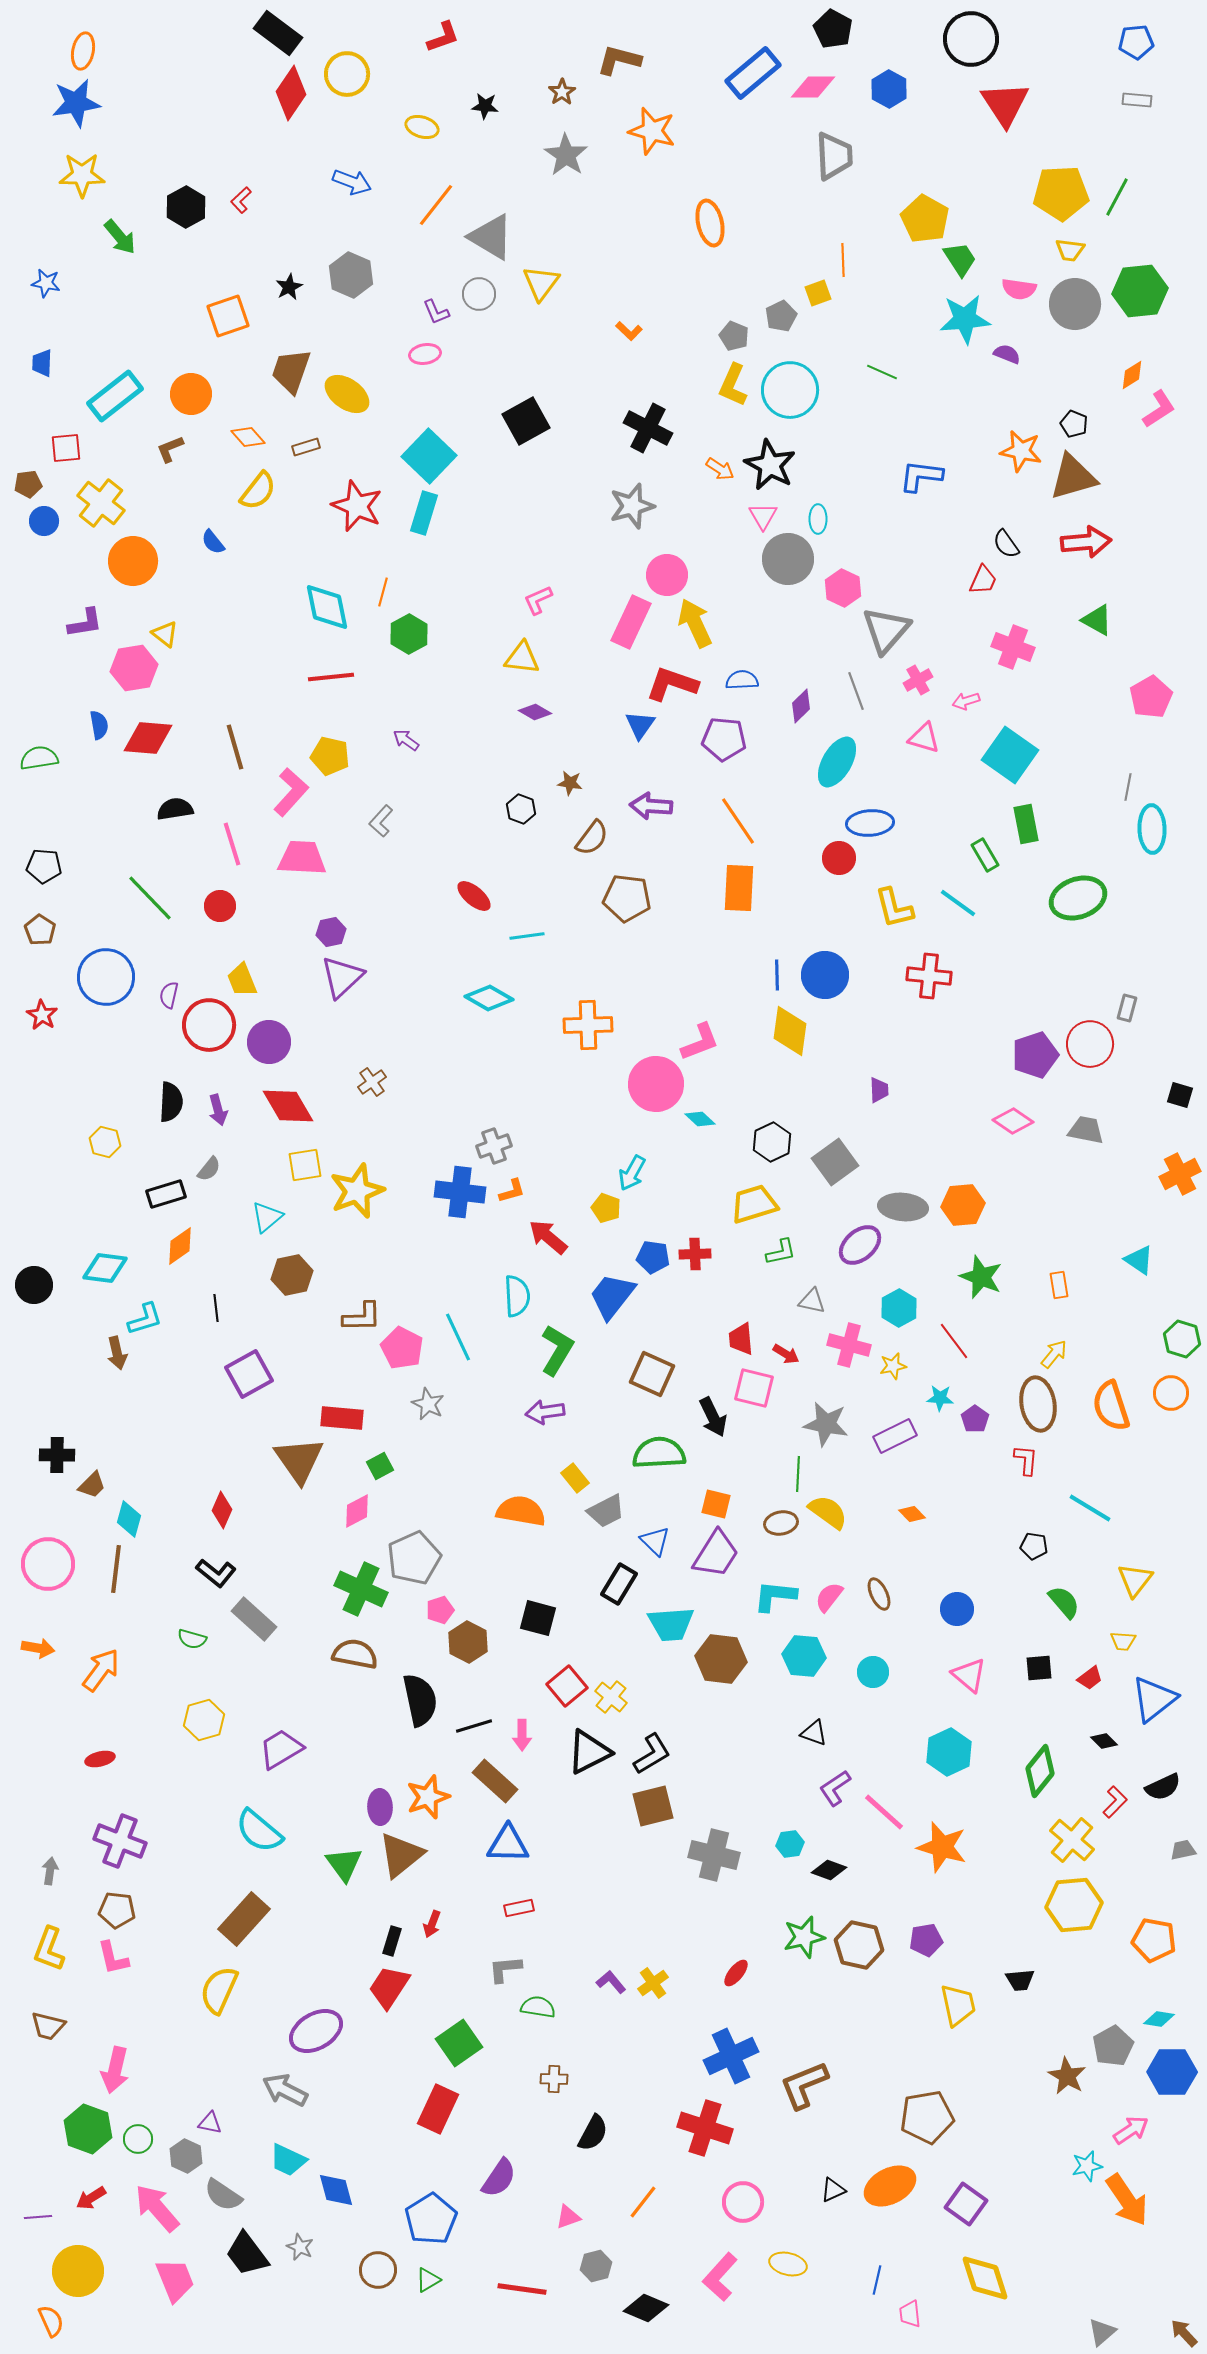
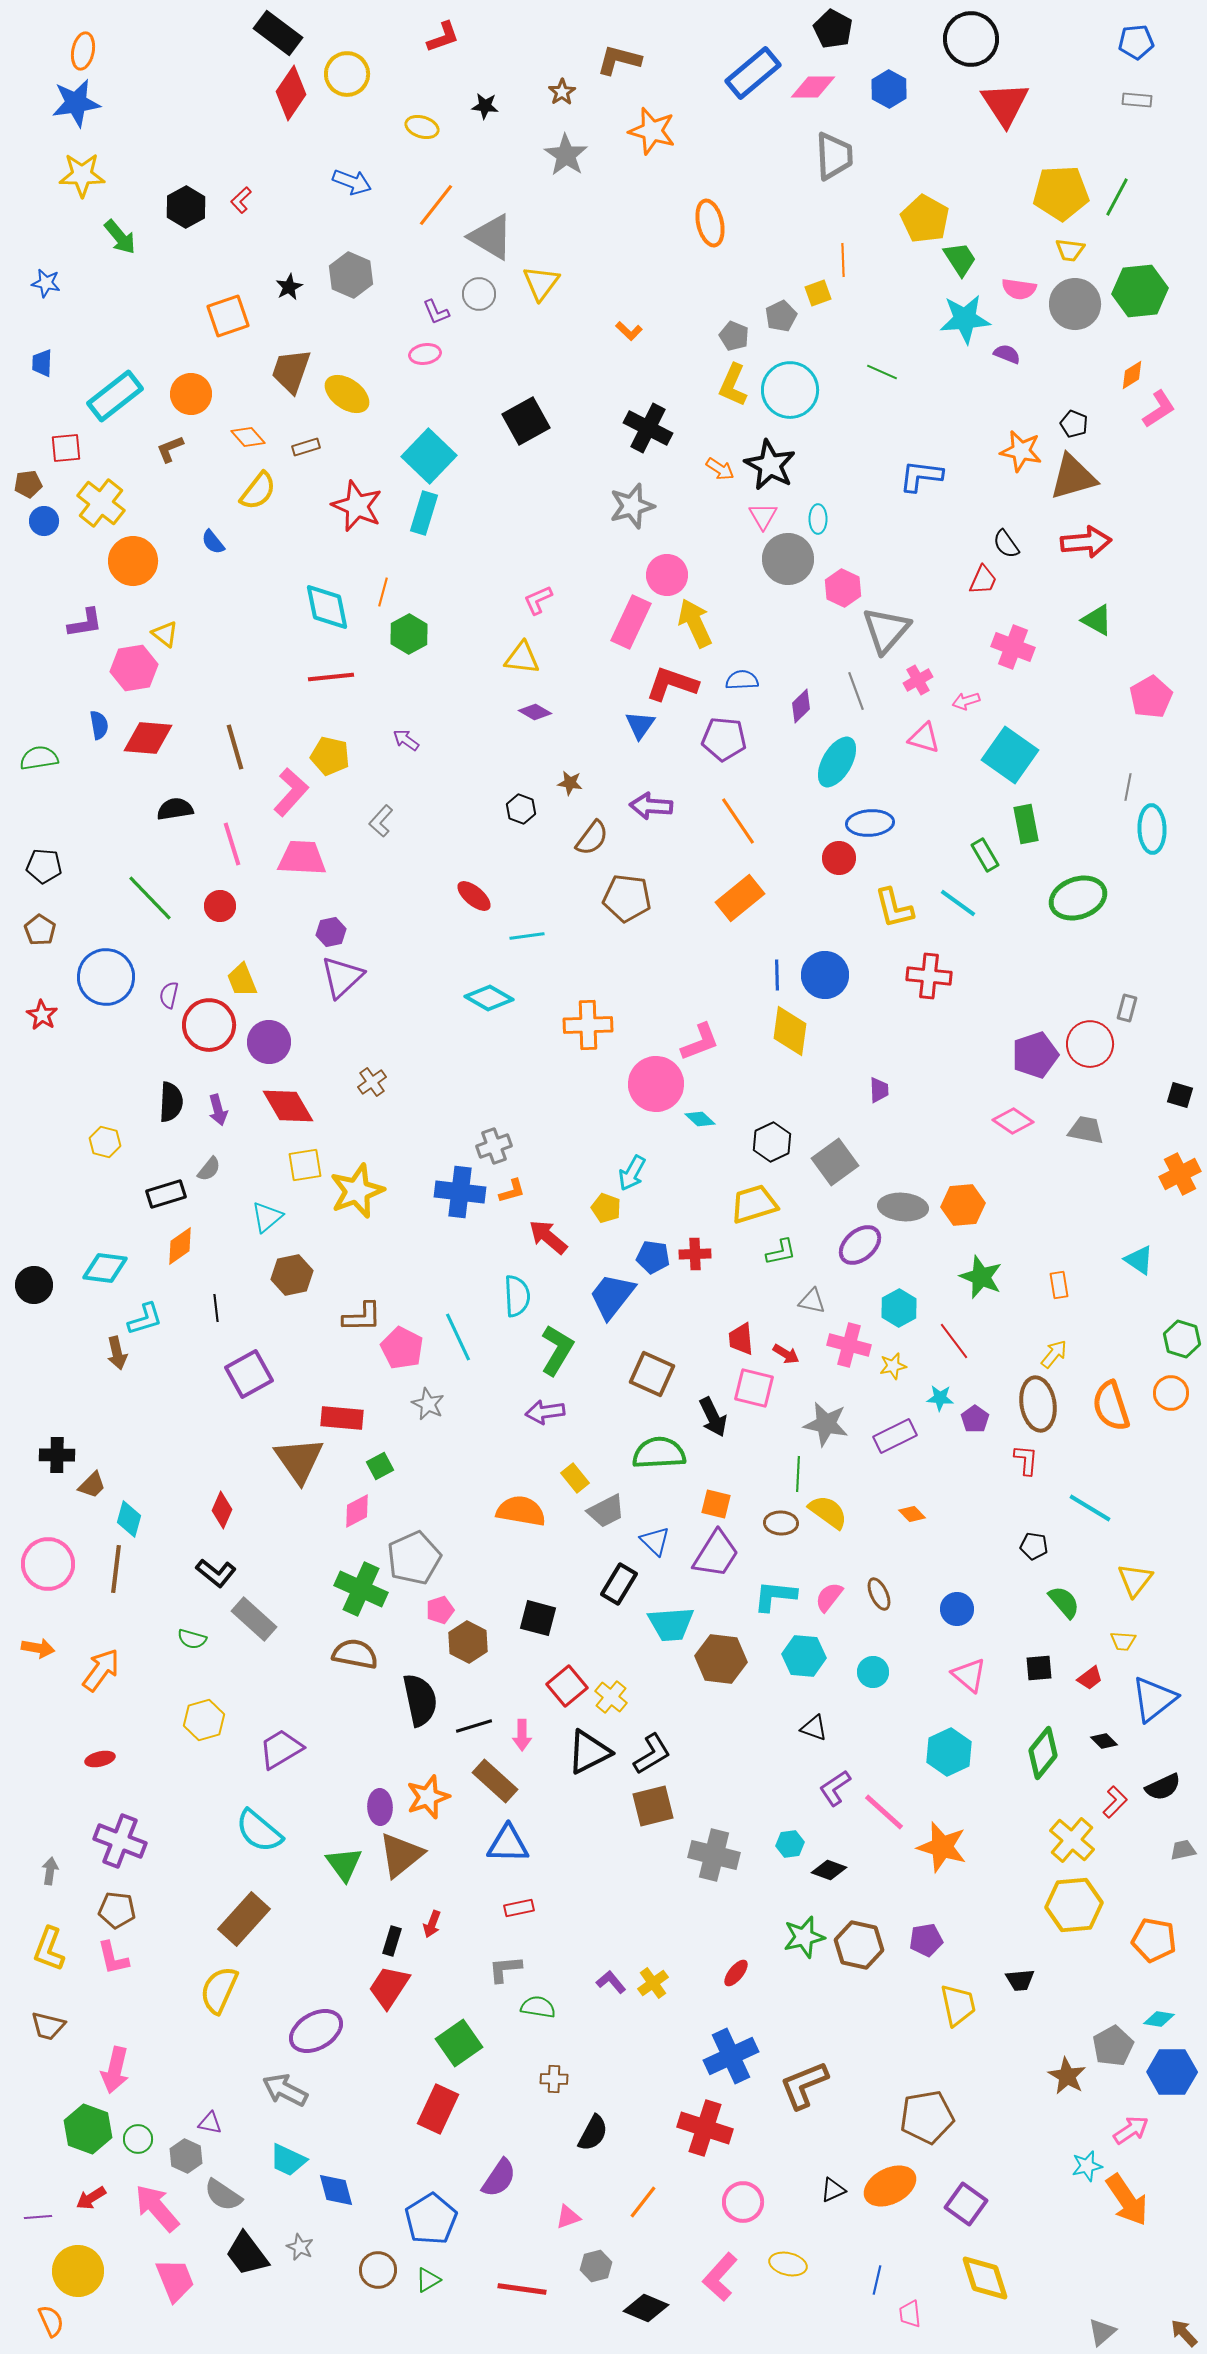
orange rectangle at (739, 888): moved 1 px right, 10 px down; rotated 48 degrees clockwise
brown ellipse at (781, 1523): rotated 12 degrees clockwise
black triangle at (814, 1733): moved 5 px up
green diamond at (1040, 1771): moved 3 px right, 18 px up
